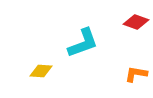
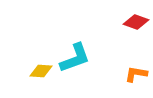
cyan L-shape: moved 8 px left, 15 px down
